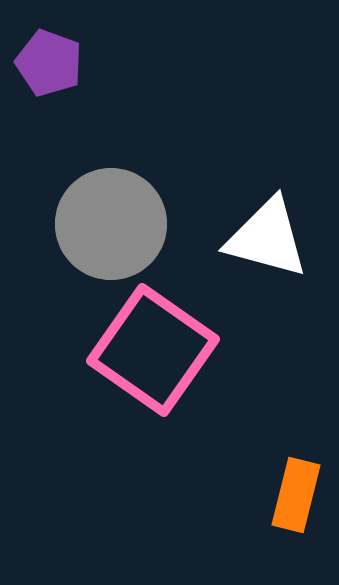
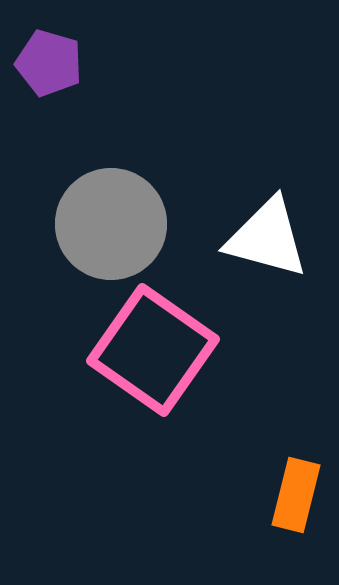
purple pentagon: rotated 4 degrees counterclockwise
